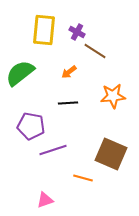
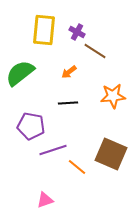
orange line: moved 6 px left, 11 px up; rotated 24 degrees clockwise
